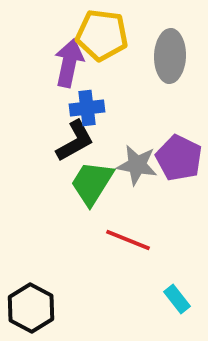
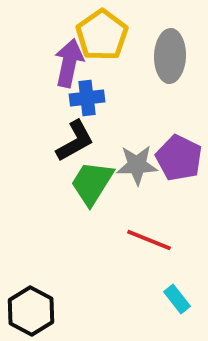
yellow pentagon: rotated 30 degrees clockwise
blue cross: moved 10 px up
gray star: rotated 12 degrees counterclockwise
red line: moved 21 px right
black hexagon: moved 3 px down
